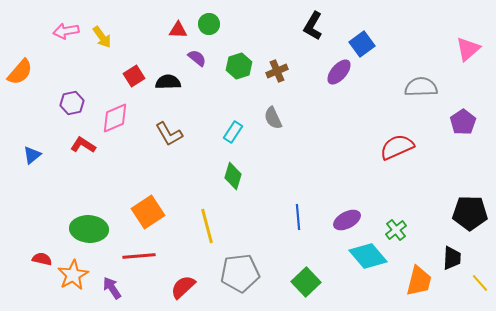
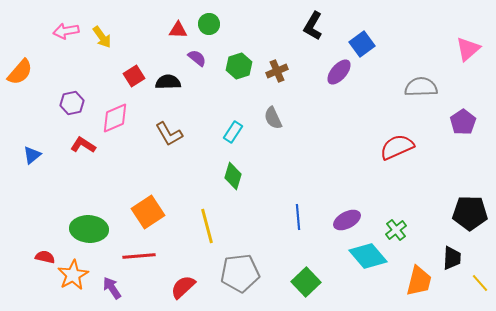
red semicircle at (42, 259): moved 3 px right, 2 px up
